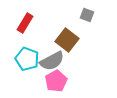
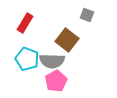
gray semicircle: rotated 30 degrees clockwise
